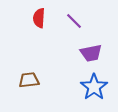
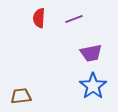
purple line: moved 2 px up; rotated 66 degrees counterclockwise
brown trapezoid: moved 8 px left, 16 px down
blue star: moved 1 px left, 1 px up
